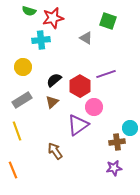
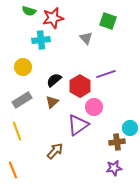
gray triangle: rotated 16 degrees clockwise
brown arrow: rotated 78 degrees clockwise
